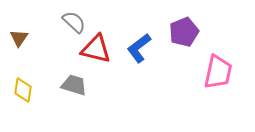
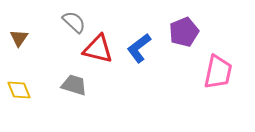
red triangle: moved 2 px right
yellow diamond: moved 4 px left; rotated 30 degrees counterclockwise
